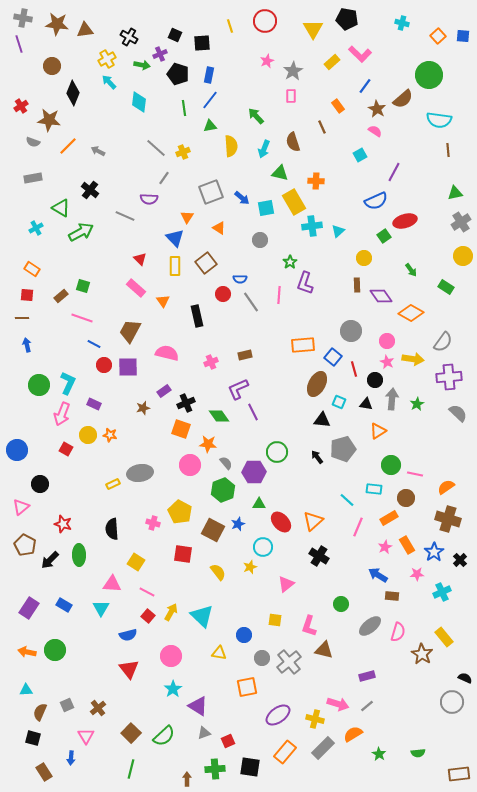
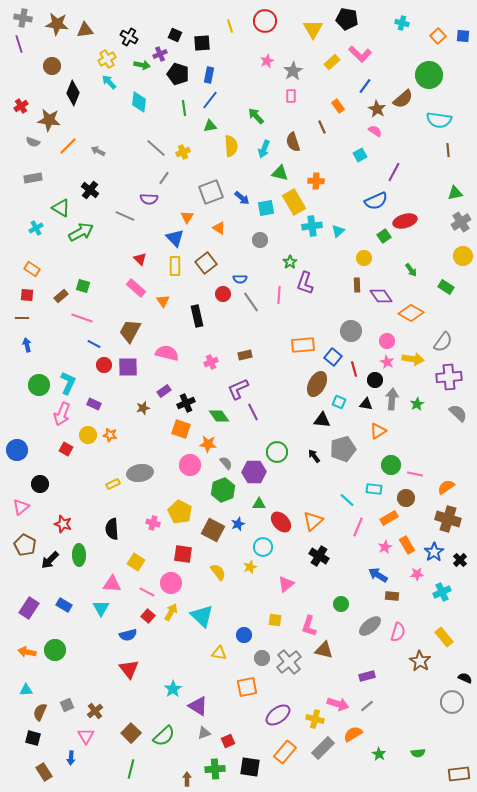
black arrow at (317, 457): moved 3 px left, 1 px up
brown star at (422, 654): moved 2 px left, 7 px down
pink circle at (171, 656): moved 73 px up
brown cross at (98, 708): moved 3 px left, 3 px down
